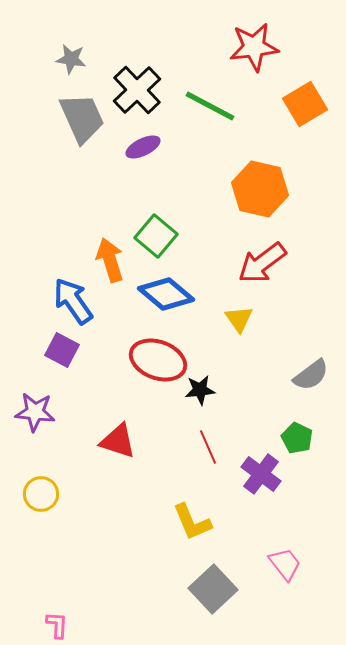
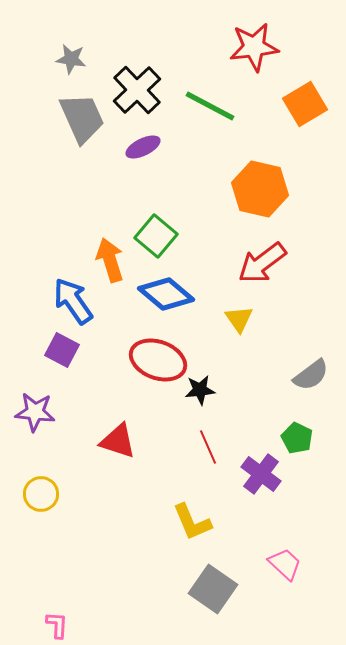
pink trapezoid: rotated 9 degrees counterclockwise
gray square: rotated 12 degrees counterclockwise
